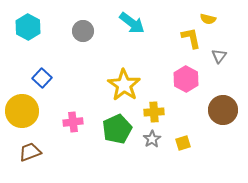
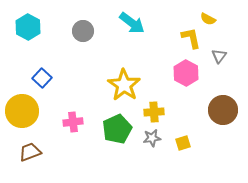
yellow semicircle: rotated 14 degrees clockwise
pink hexagon: moved 6 px up
gray star: moved 1 px up; rotated 24 degrees clockwise
